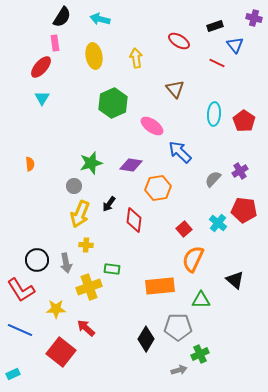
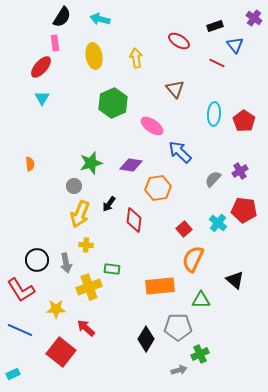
purple cross at (254, 18): rotated 21 degrees clockwise
